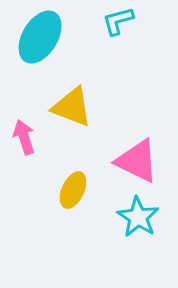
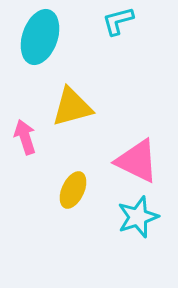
cyan ellipse: rotated 12 degrees counterclockwise
yellow triangle: rotated 36 degrees counterclockwise
pink arrow: moved 1 px right
cyan star: rotated 21 degrees clockwise
